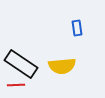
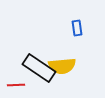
black rectangle: moved 18 px right, 4 px down
